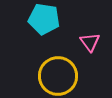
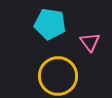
cyan pentagon: moved 6 px right, 5 px down
